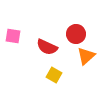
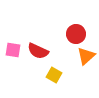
pink square: moved 14 px down
red semicircle: moved 9 px left, 4 px down
